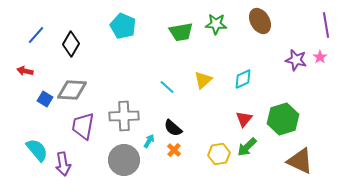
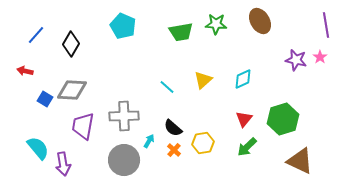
cyan semicircle: moved 1 px right, 2 px up
yellow hexagon: moved 16 px left, 11 px up
